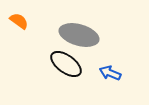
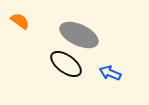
orange semicircle: moved 1 px right
gray ellipse: rotated 9 degrees clockwise
